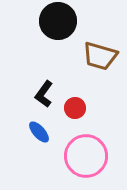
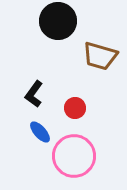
black L-shape: moved 10 px left
blue ellipse: moved 1 px right
pink circle: moved 12 px left
